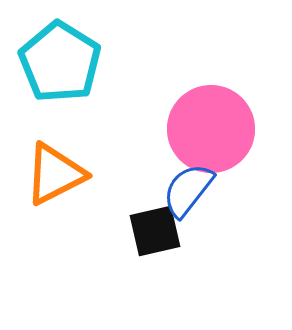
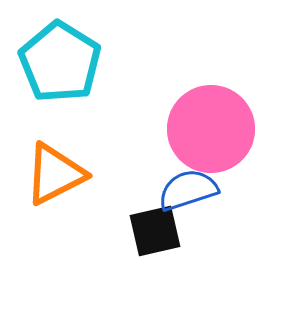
blue semicircle: rotated 34 degrees clockwise
